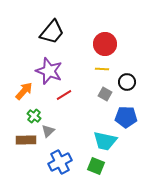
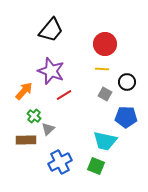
black trapezoid: moved 1 px left, 2 px up
purple star: moved 2 px right
gray triangle: moved 2 px up
